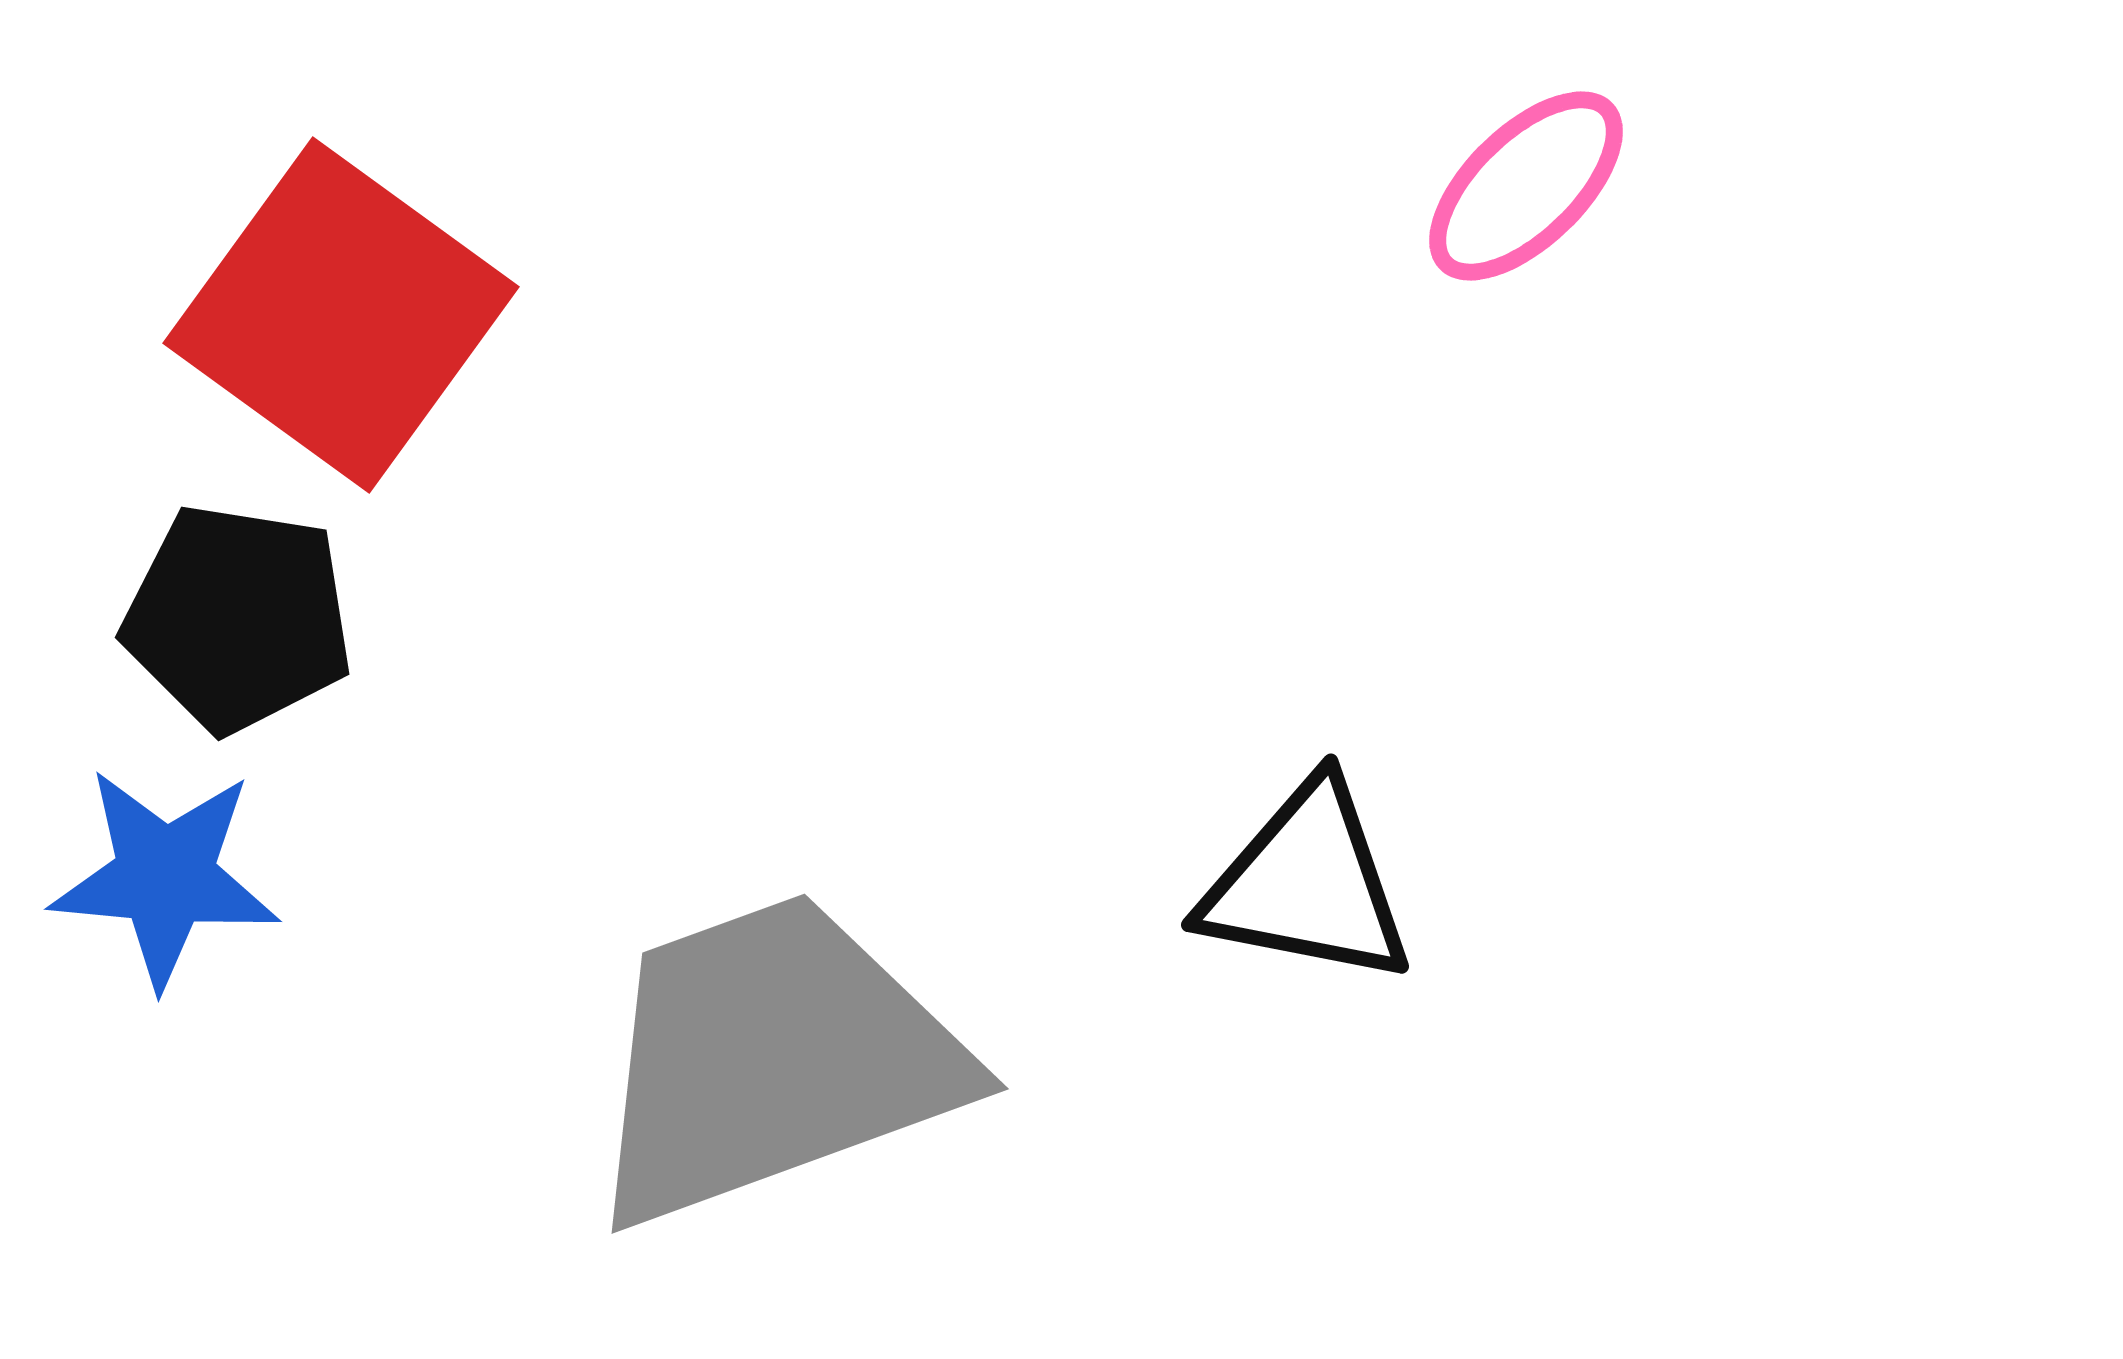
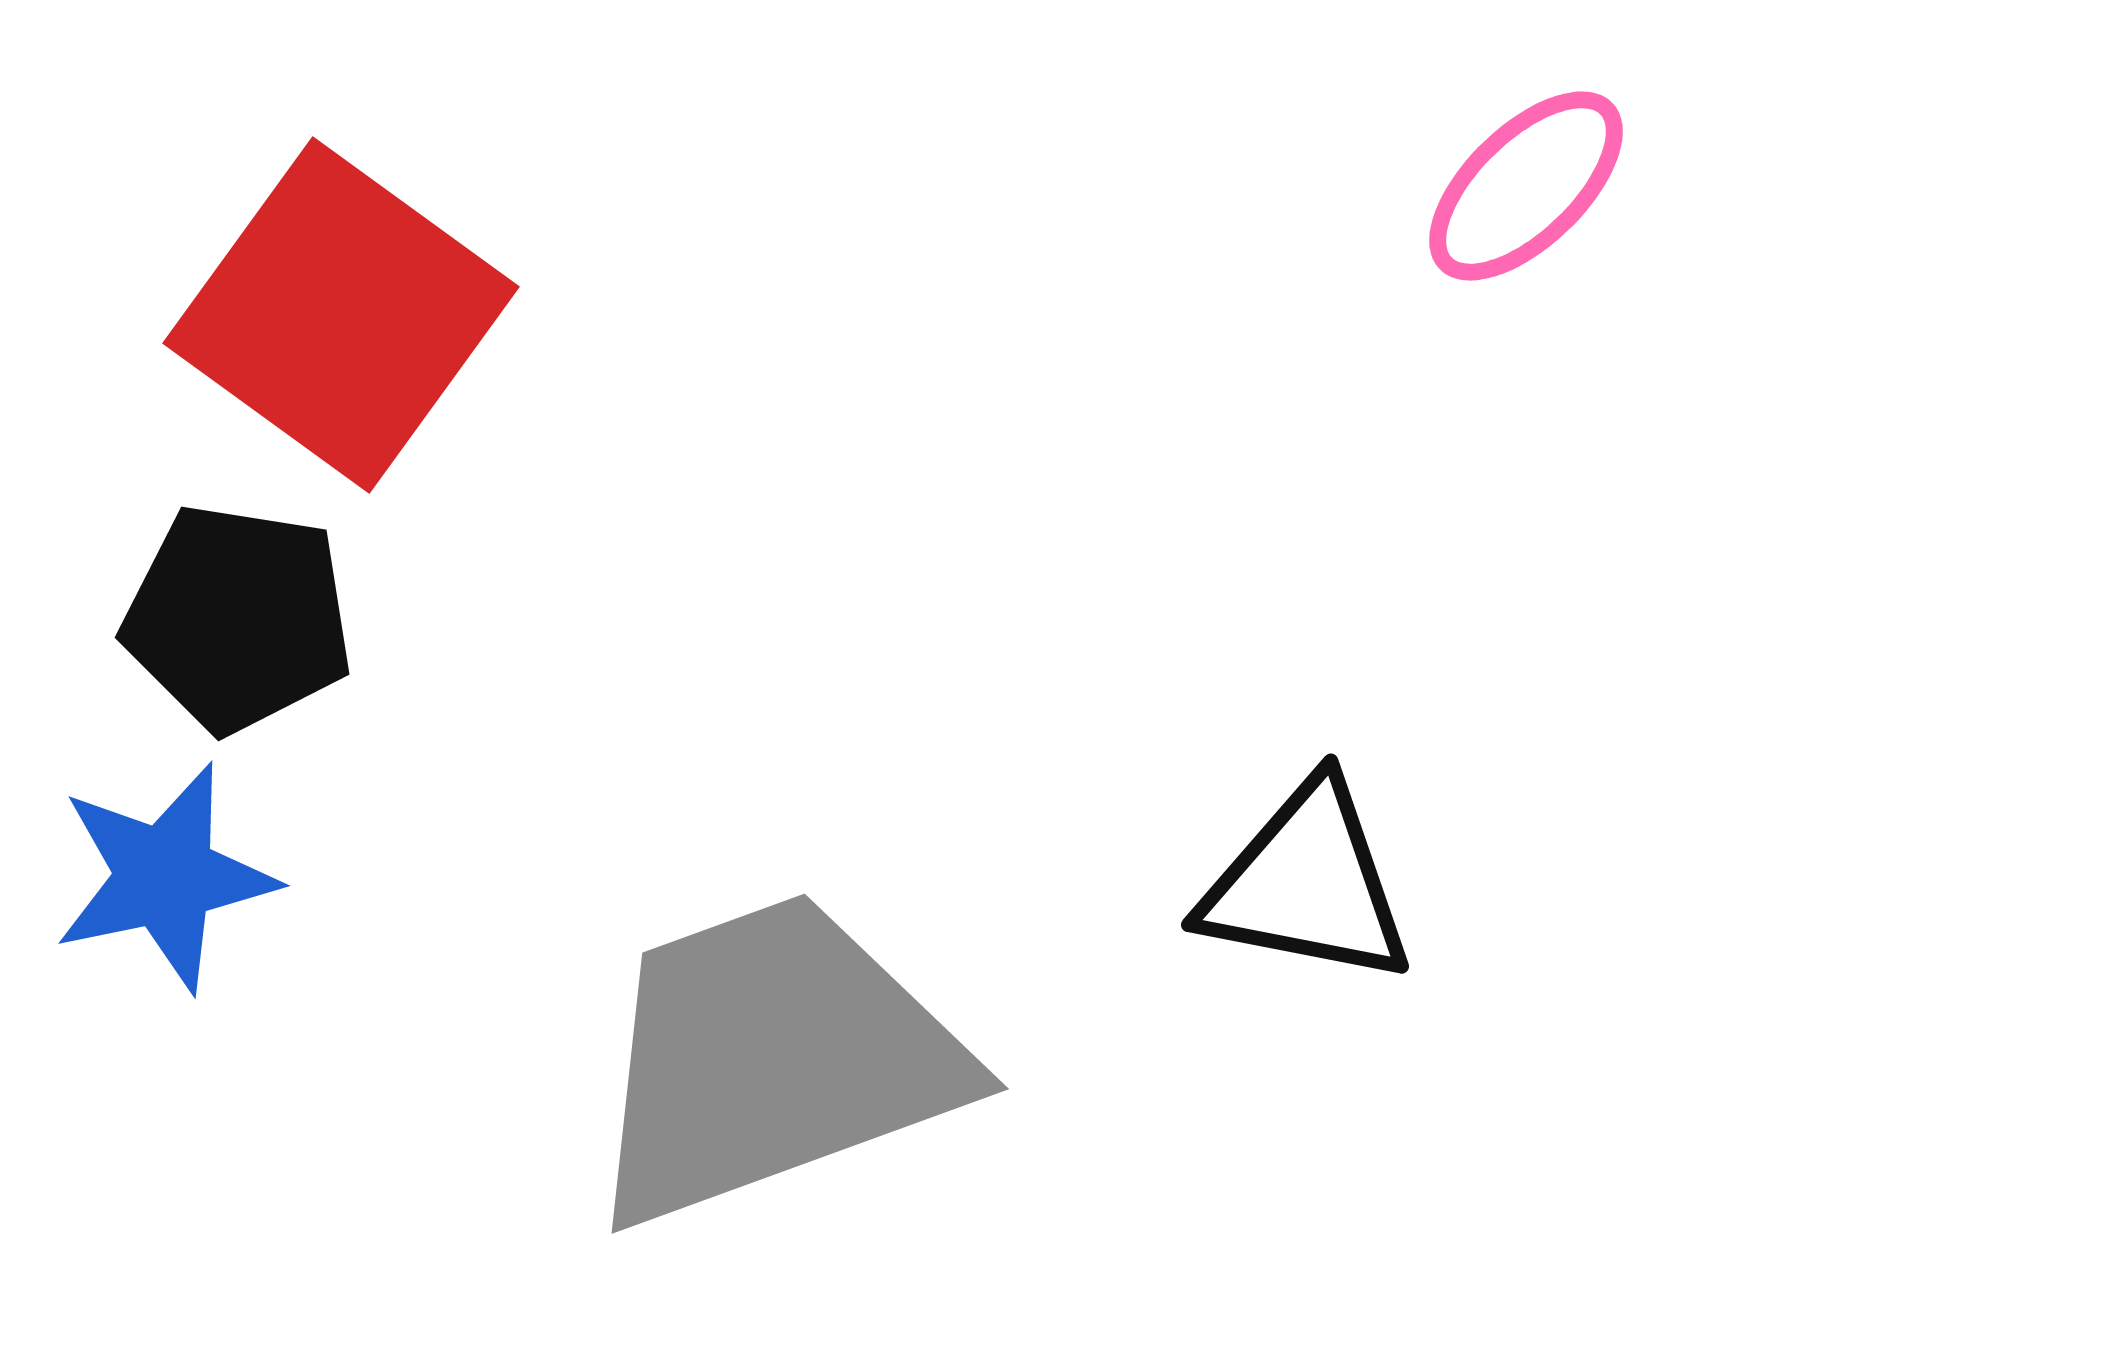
blue star: rotated 17 degrees counterclockwise
